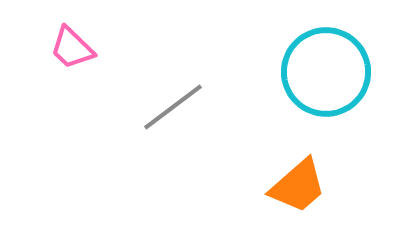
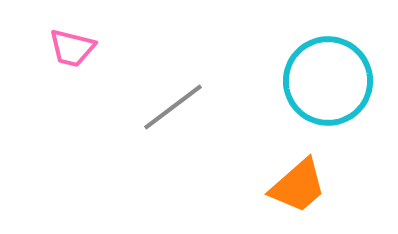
pink trapezoid: rotated 30 degrees counterclockwise
cyan circle: moved 2 px right, 9 px down
